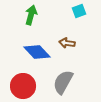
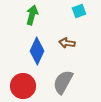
green arrow: moved 1 px right
blue diamond: moved 1 px up; rotated 68 degrees clockwise
